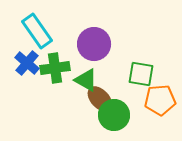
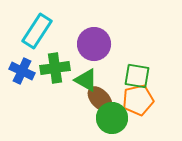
cyan rectangle: rotated 68 degrees clockwise
blue cross: moved 5 px left, 8 px down; rotated 15 degrees counterclockwise
green square: moved 4 px left, 2 px down
orange pentagon: moved 22 px left; rotated 8 degrees counterclockwise
green circle: moved 2 px left, 3 px down
